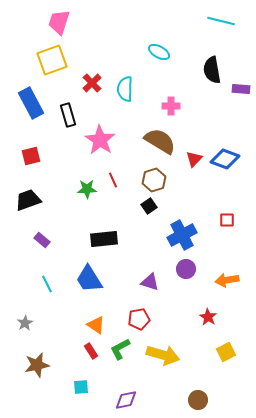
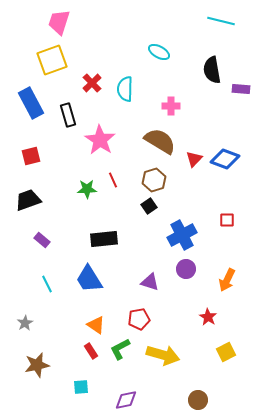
orange arrow at (227, 280): rotated 55 degrees counterclockwise
